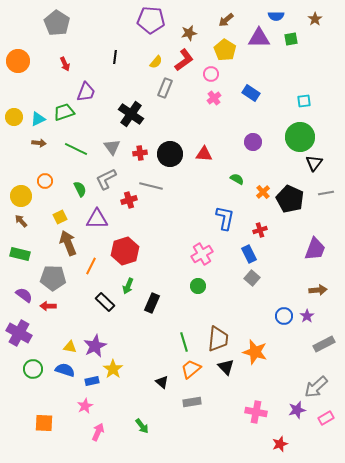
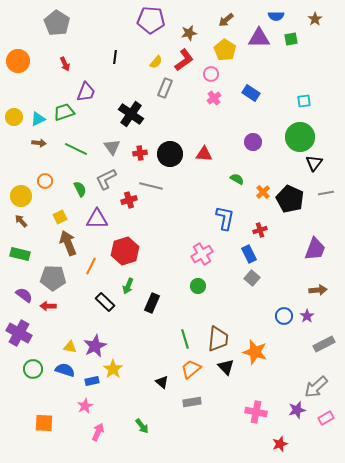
green line at (184, 342): moved 1 px right, 3 px up
